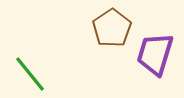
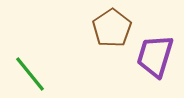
purple trapezoid: moved 2 px down
